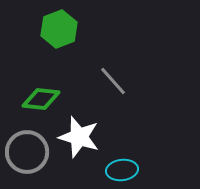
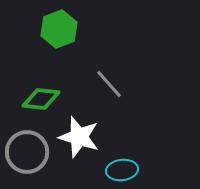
gray line: moved 4 px left, 3 px down
